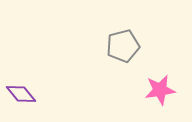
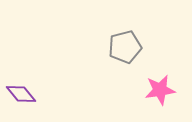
gray pentagon: moved 2 px right, 1 px down
